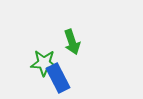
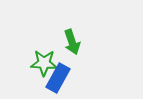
blue rectangle: rotated 56 degrees clockwise
